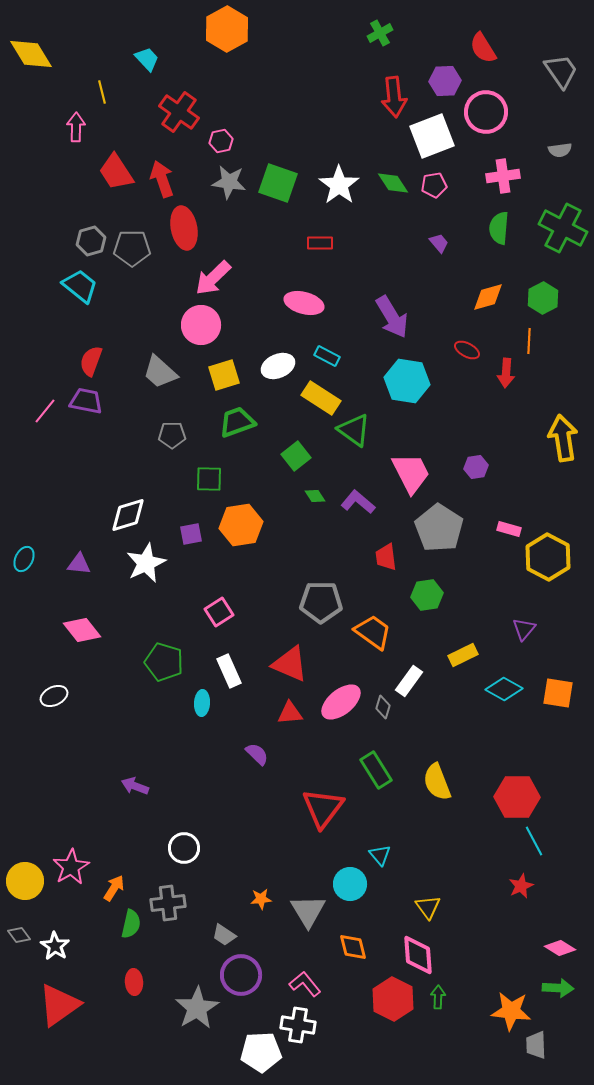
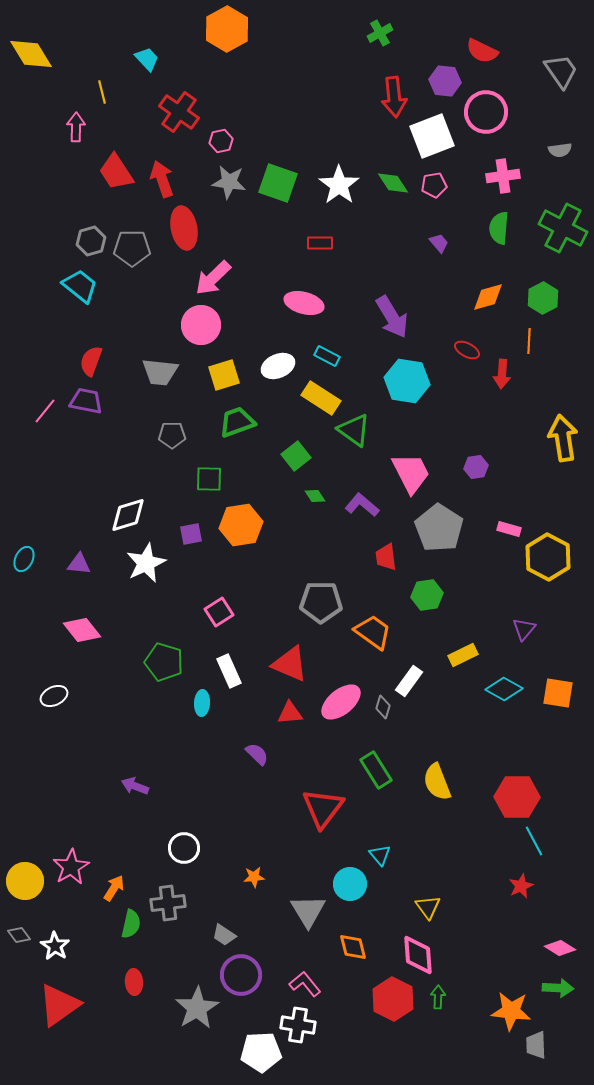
red semicircle at (483, 48): moved 1 px left, 3 px down; rotated 32 degrees counterclockwise
purple hexagon at (445, 81): rotated 8 degrees clockwise
gray trapezoid at (160, 372): rotated 36 degrees counterclockwise
red arrow at (506, 373): moved 4 px left, 1 px down
purple L-shape at (358, 502): moved 4 px right, 3 px down
orange star at (261, 899): moved 7 px left, 22 px up
